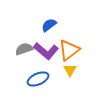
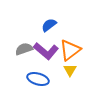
orange triangle: moved 1 px right
blue ellipse: rotated 40 degrees clockwise
